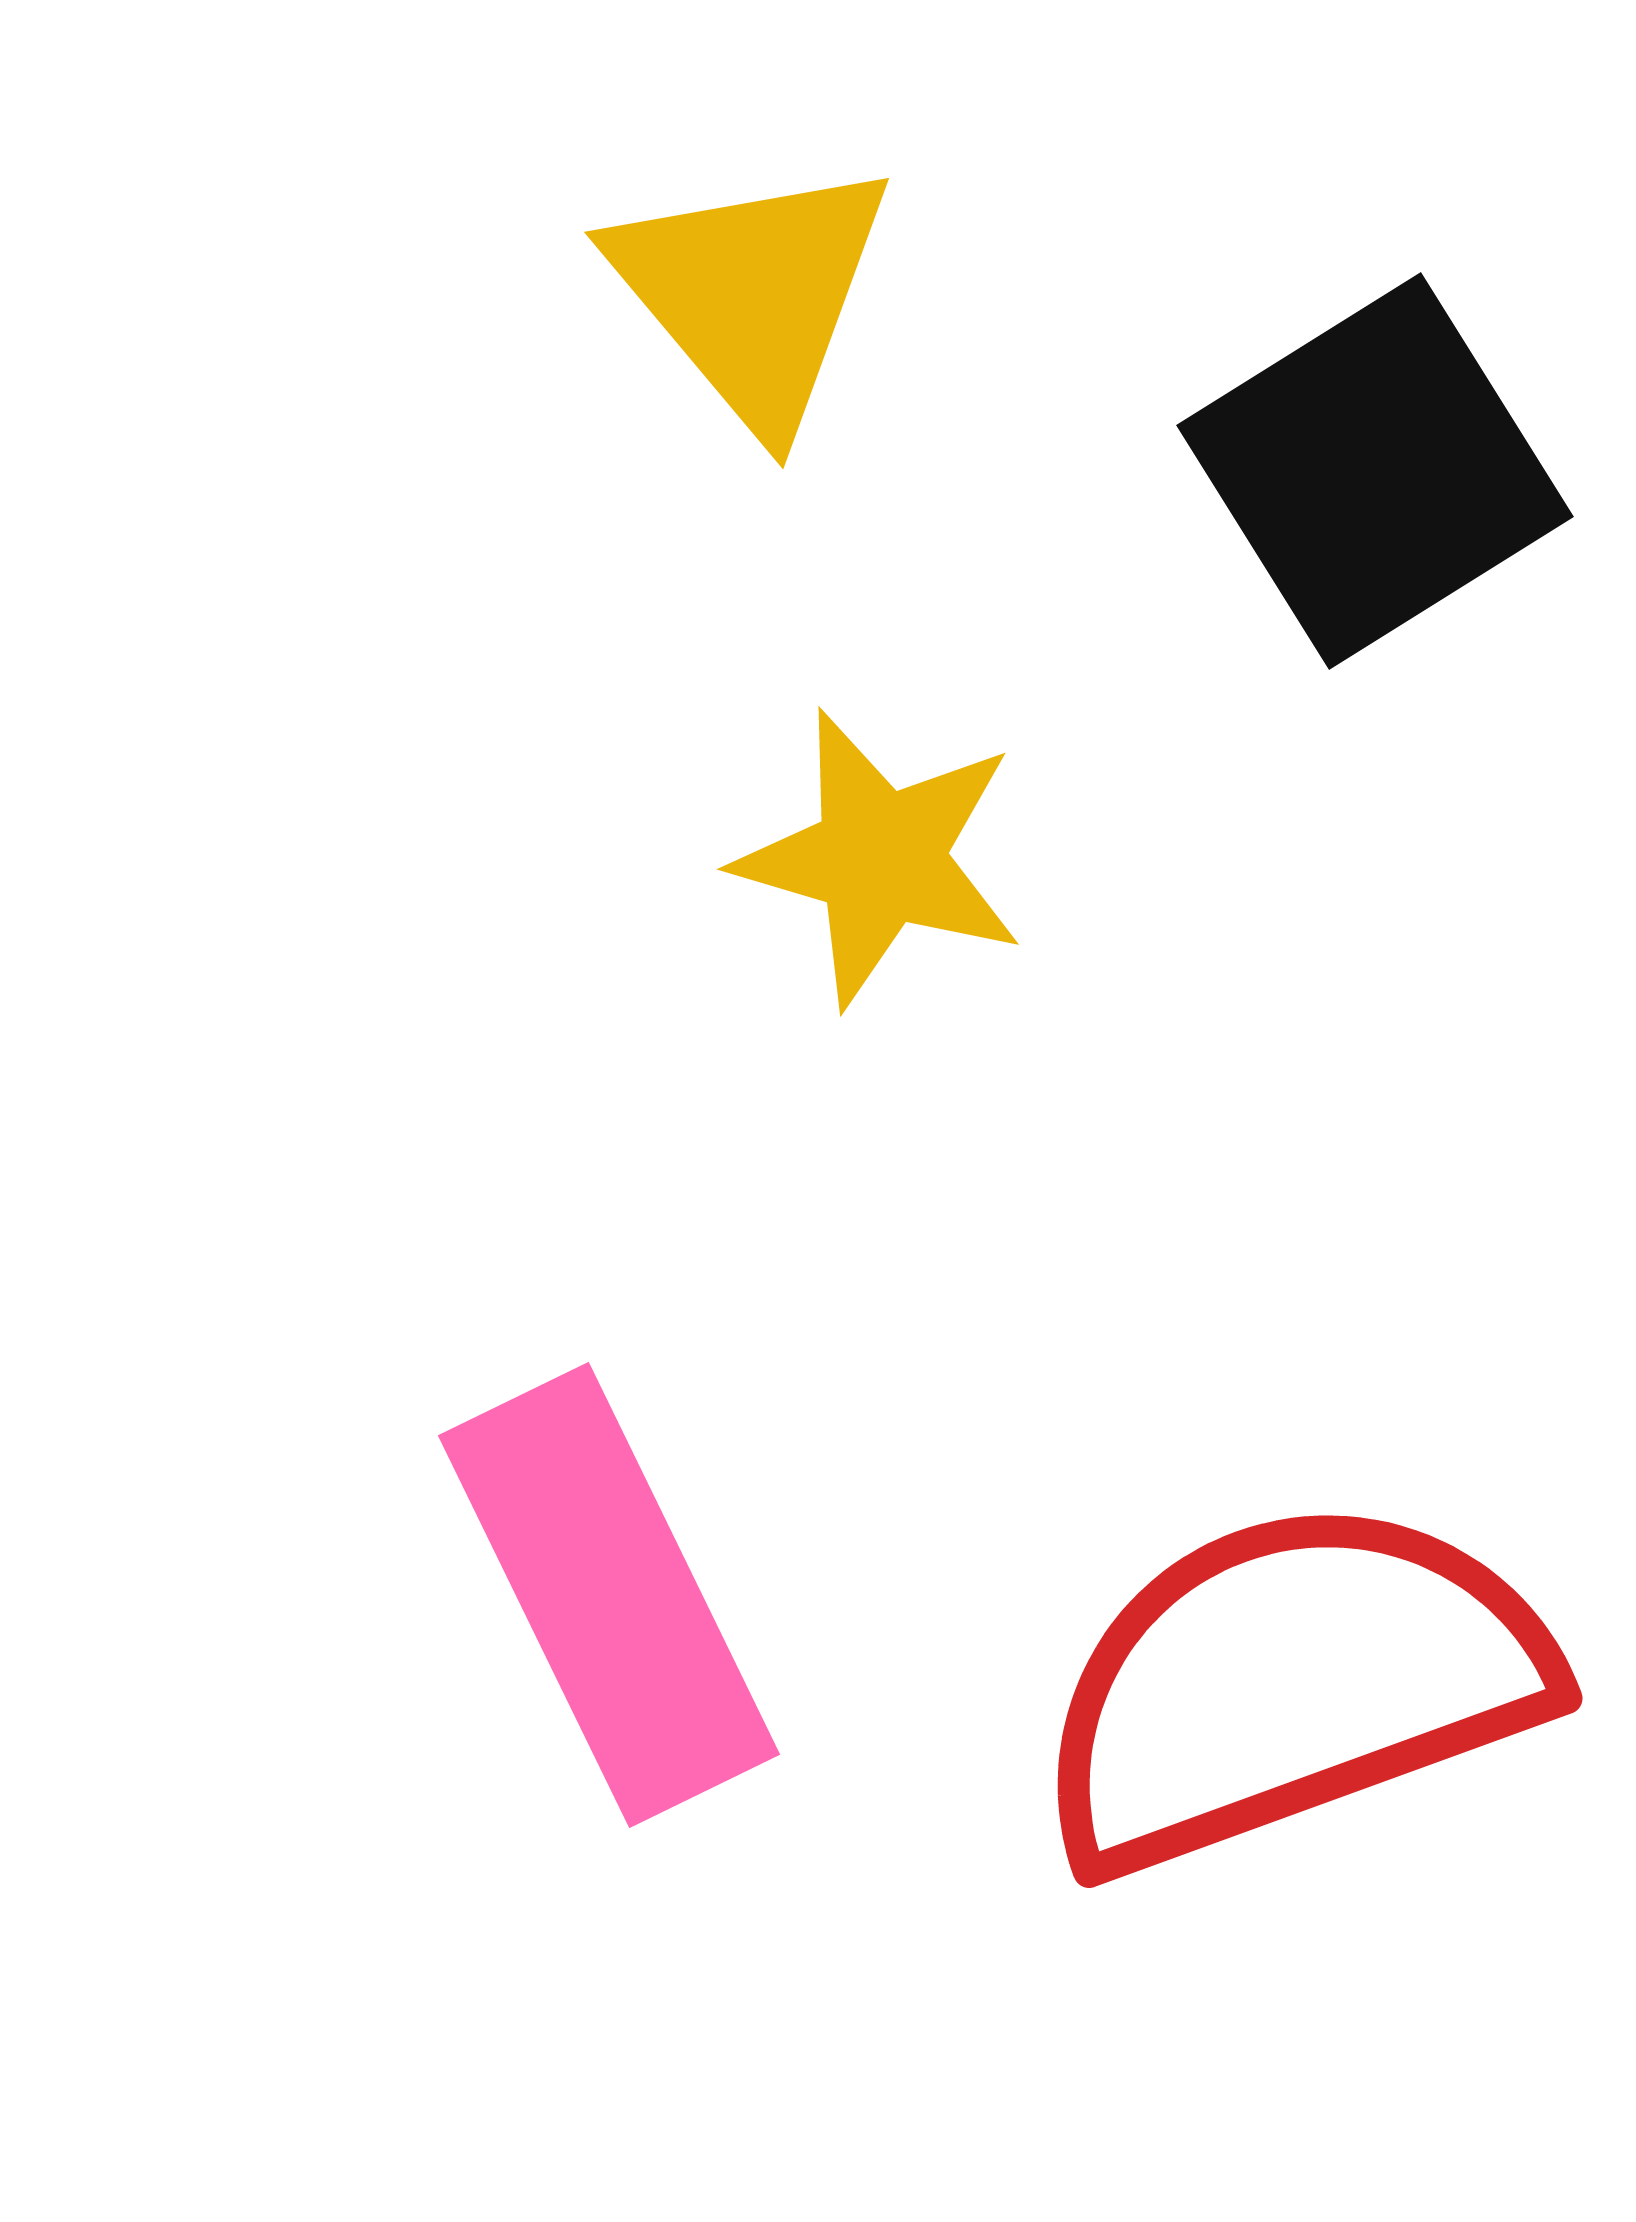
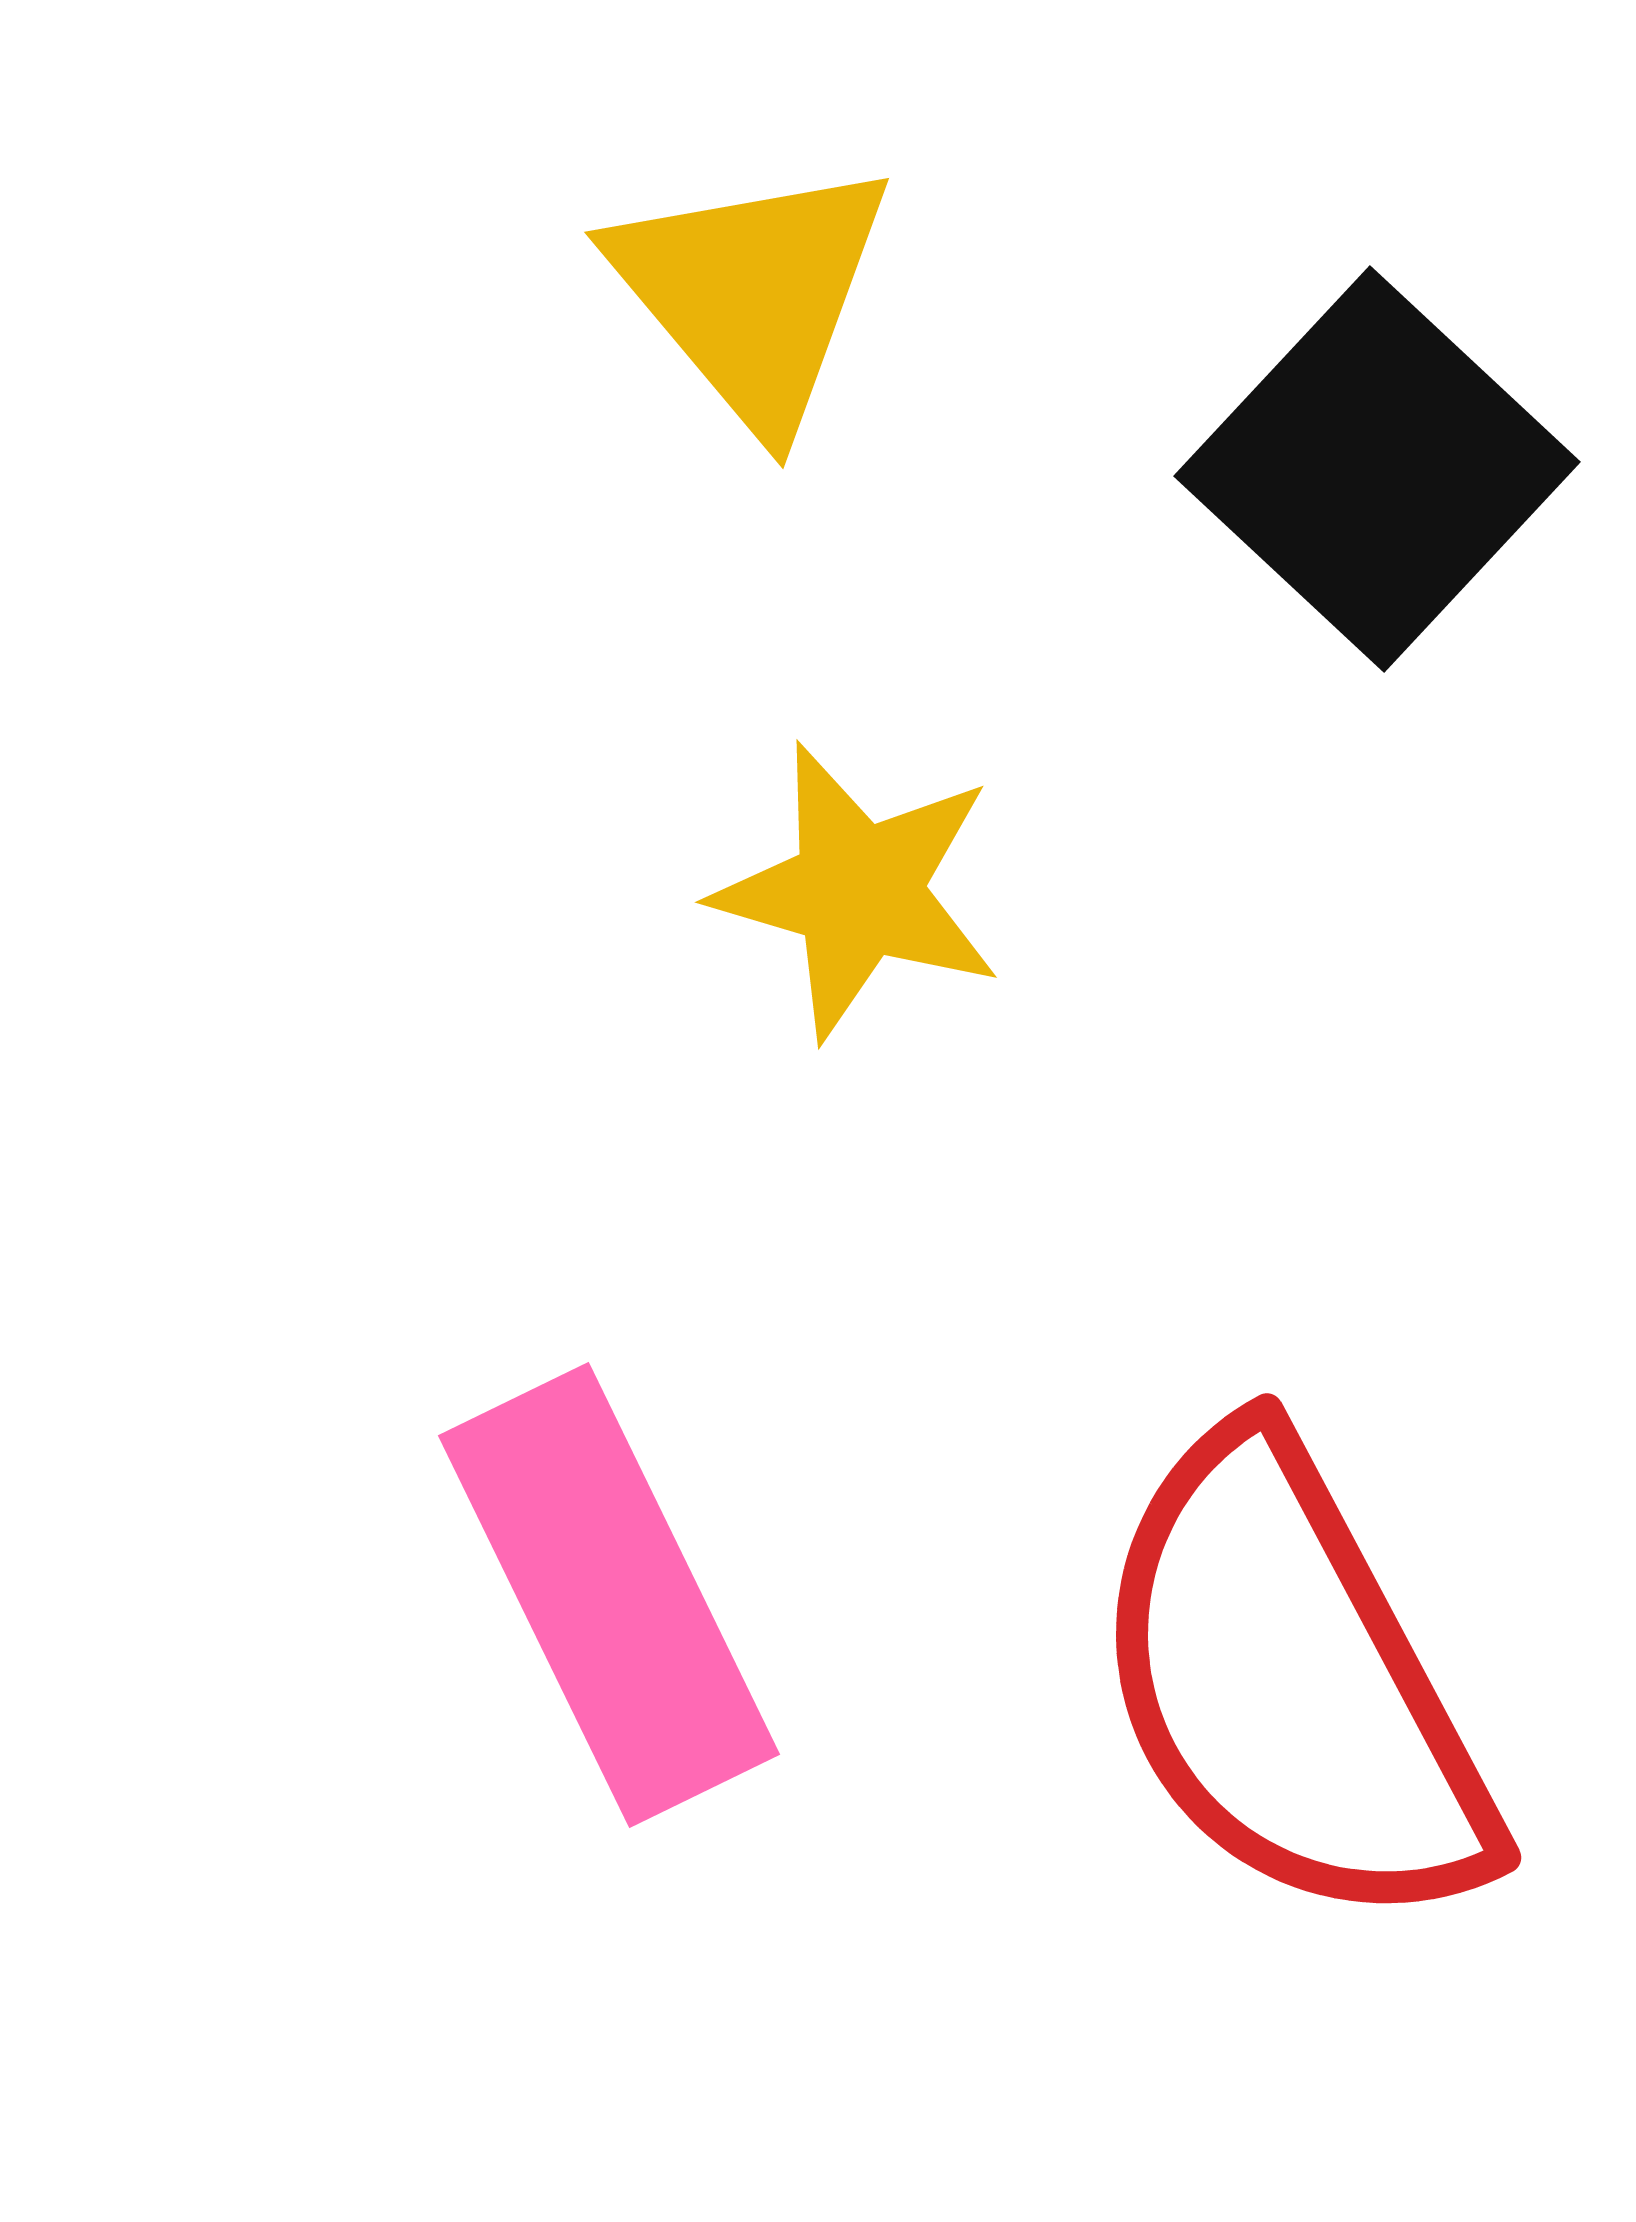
black square: moved 2 px right, 2 px up; rotated 15 degrees counterclockwise
yellow star: moved 22 px left, 33 px down
red semicircle: rotated 98 degrees counterclockwise
